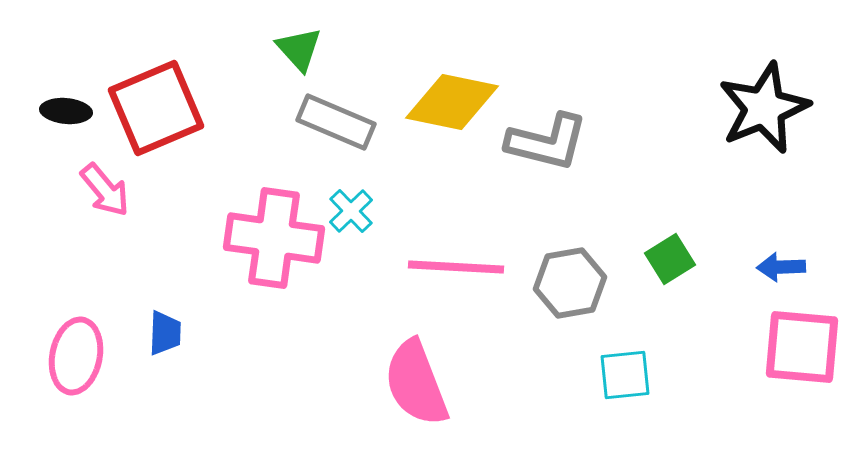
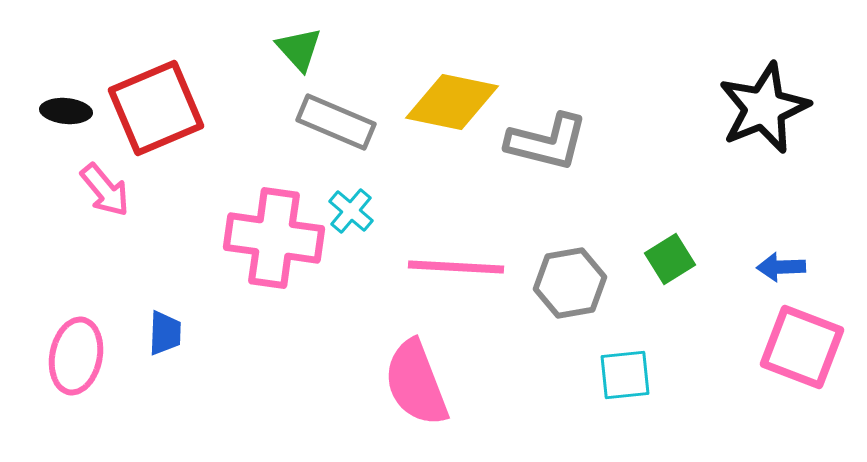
cyan cross: rotated 6 degrees counterclockwise
pink square: rotated 16 degrees clockwise
